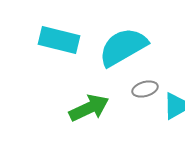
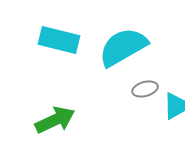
green arrow: moved 34 px left, 12 px down
